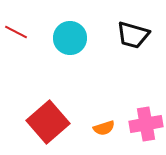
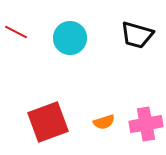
black trapezoid: moved 4 px right
red square: rotated 21 degrees clockwise
orange semicircle: moved 6 px up
